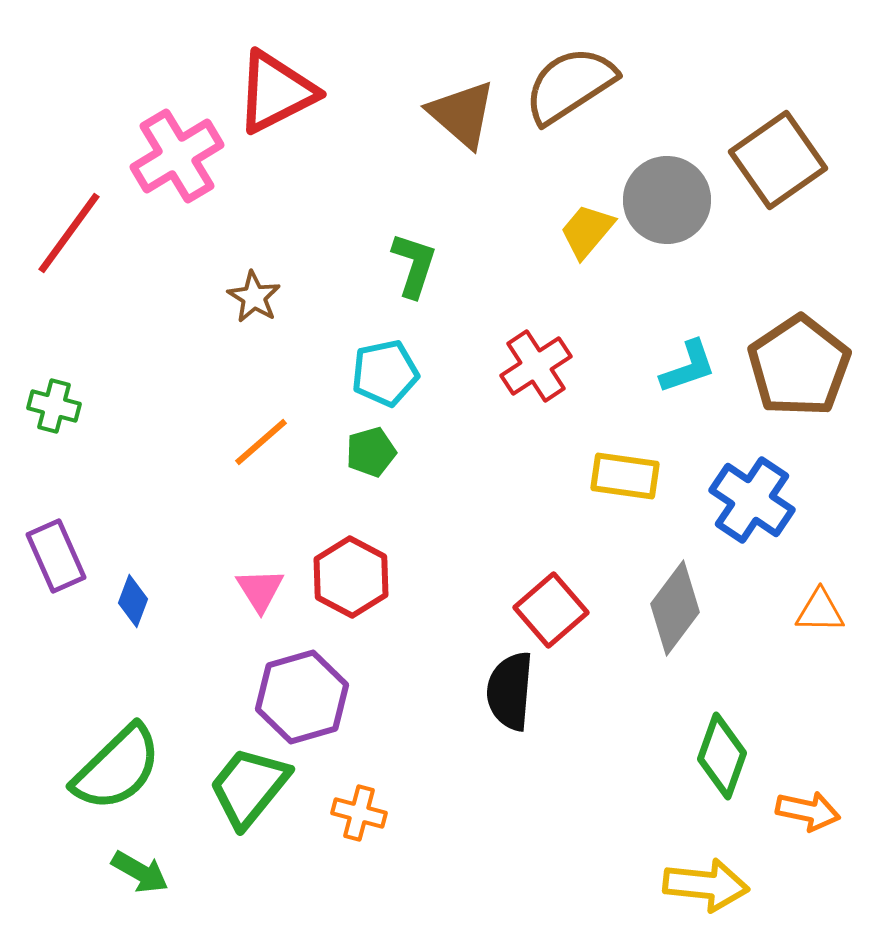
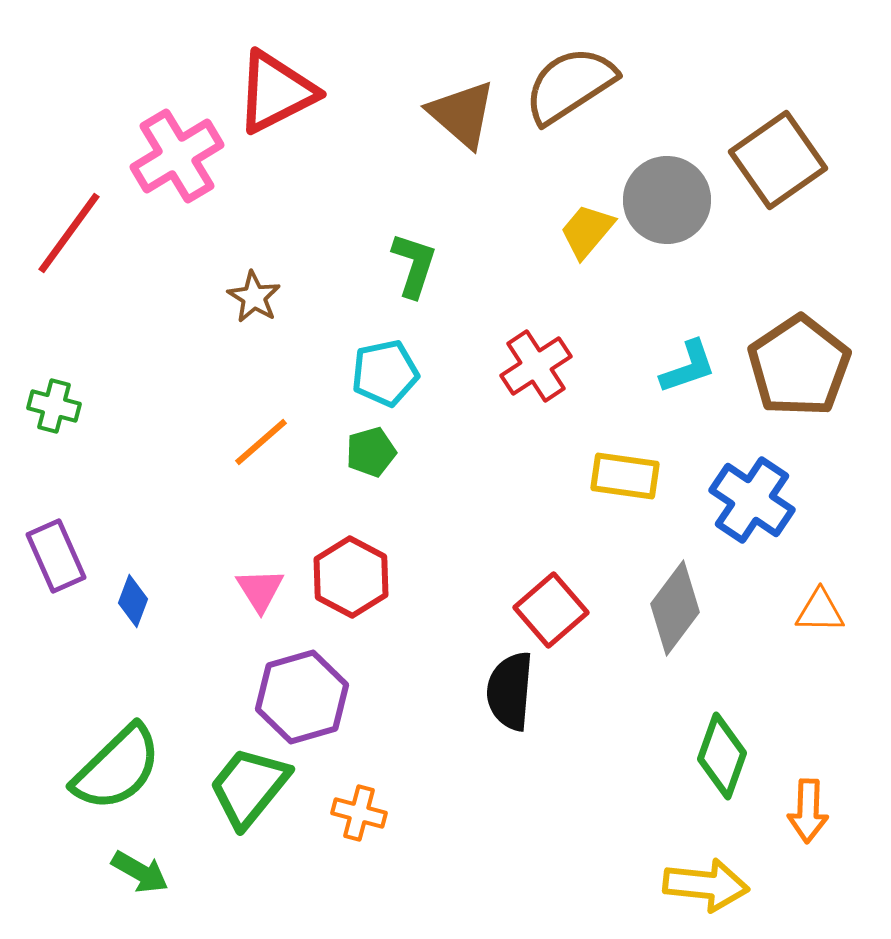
orange arrow: rotated 80 degrees clockwise
